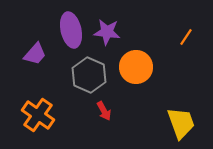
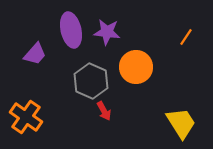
gray hexagon: moved 2 px right, 6 px down
orange cross: moved 12 px left, 2 px down
yellow trapezoid: rotated 12 degrees counterclockwise
